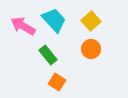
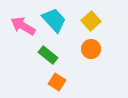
green rectangle: rotated 12 degrees counterclockwise
